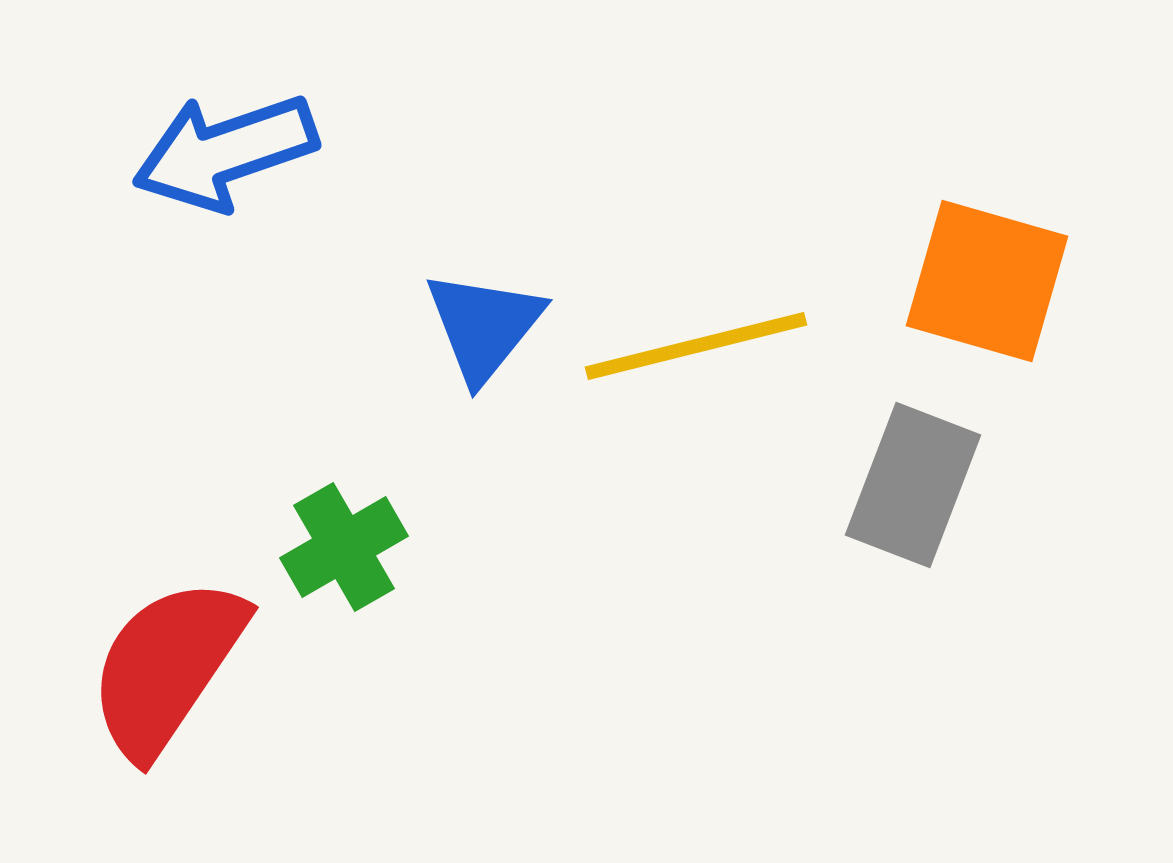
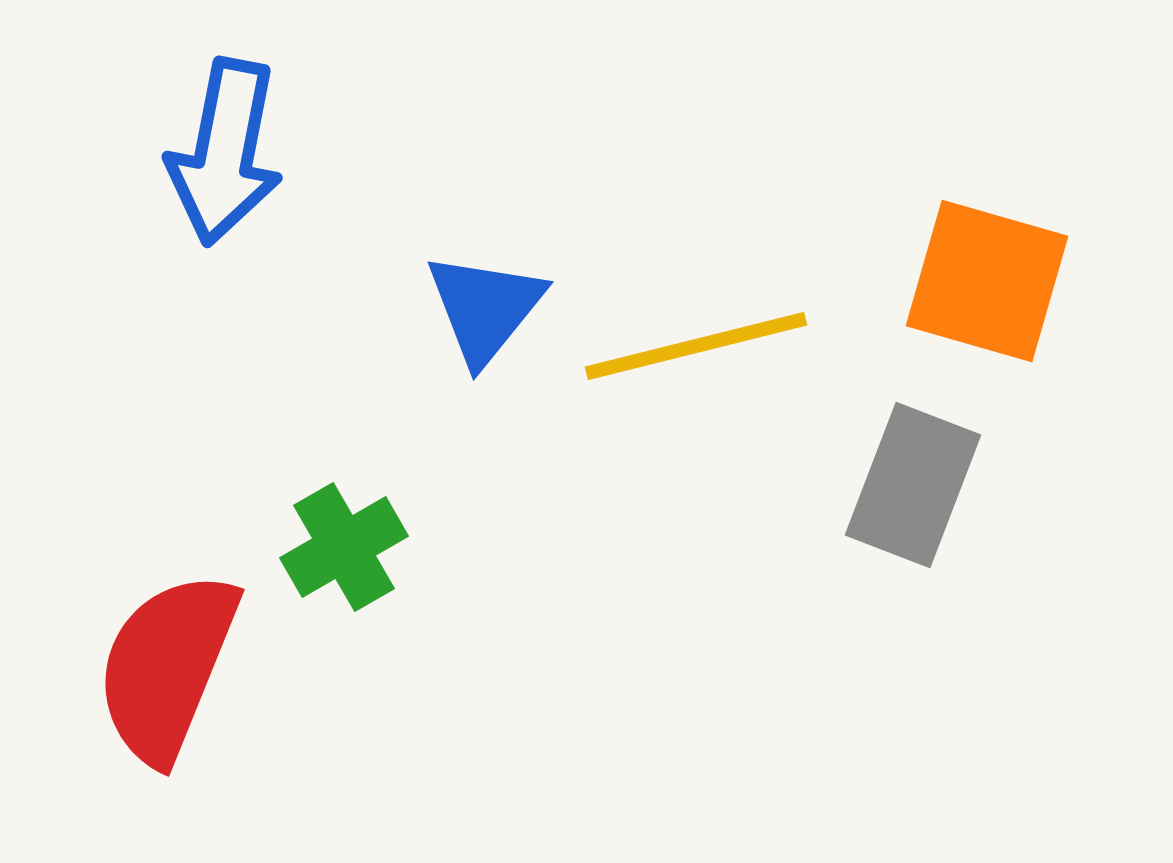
blue arrow: rotated 60 degrees counterclockwise
blue triangle: moved 1 px right, 18 px up
red semicircle: rotated 12 degrees counterclockwise
